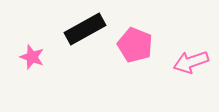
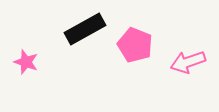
pink star: moved 6 px left, 5 px down
pink arrow: moved 3 px left
